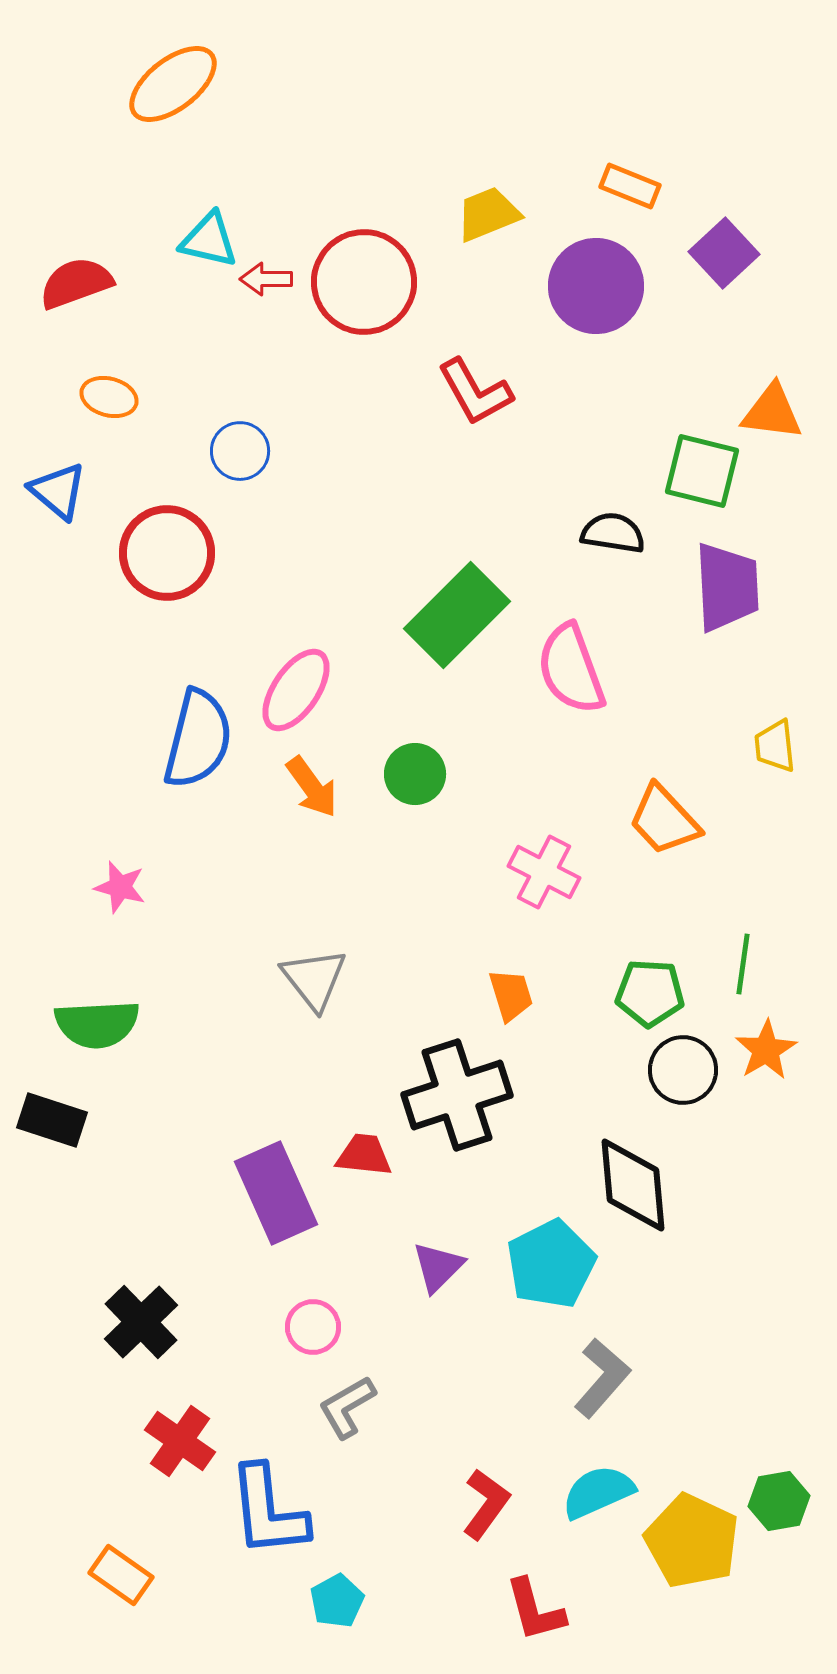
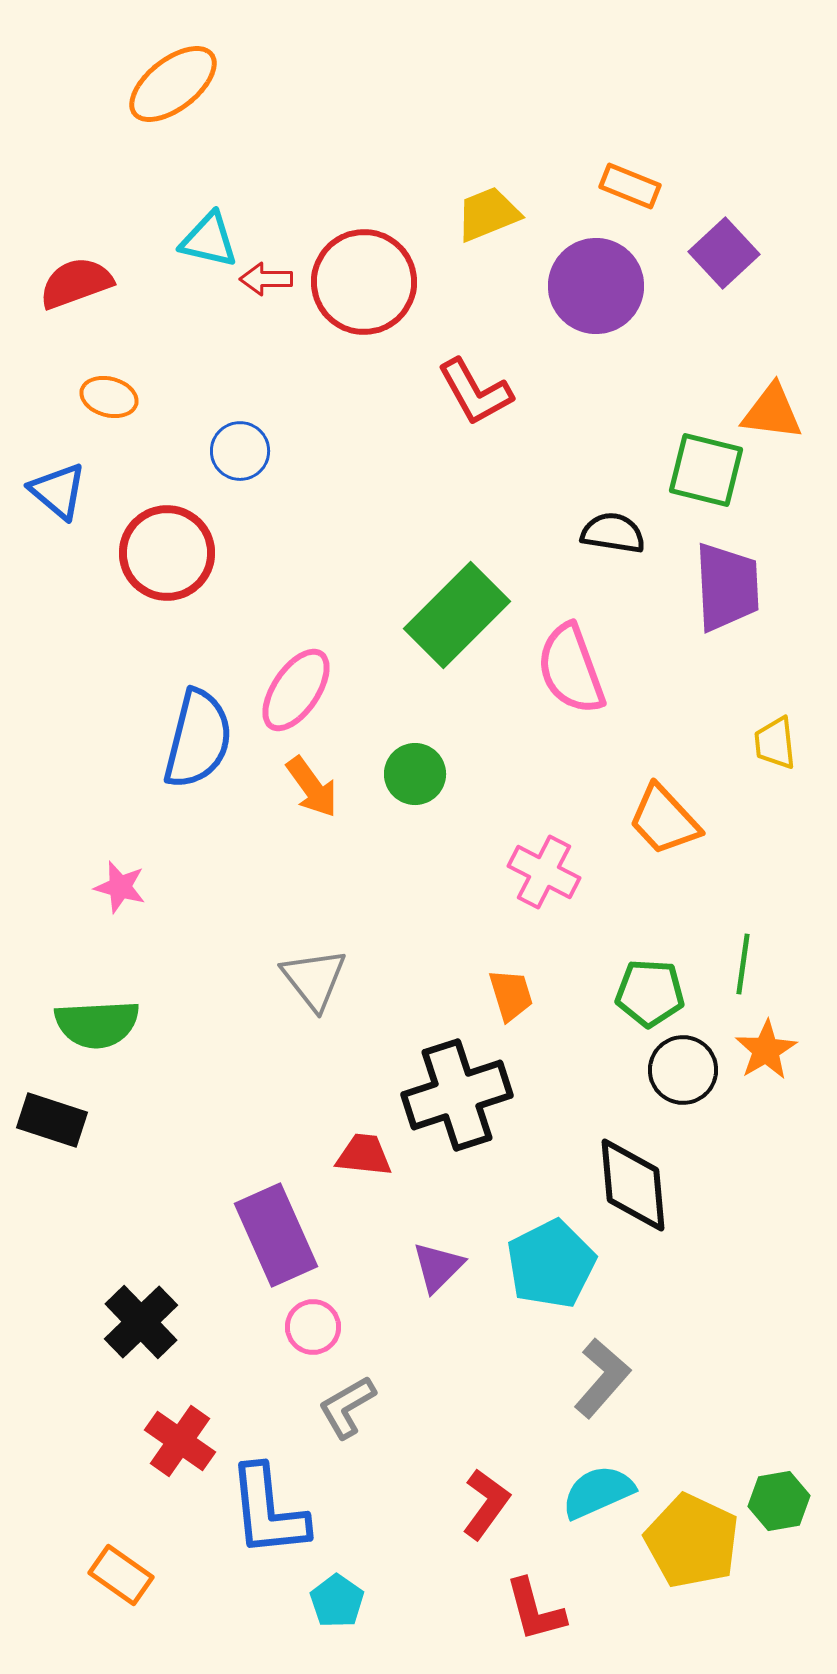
green square at (702, 471): moved 4 px right, 1 px up
yellow trapezoid at (775, 746): moved 3 px up
purple rectangle at (276, 1193): moved 42 px down
cyan pentagon at (337, 1601): rotated 8 degrees counterclockwise
